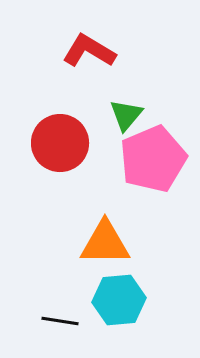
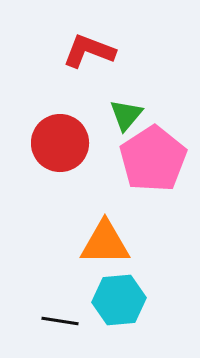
red L-shape: rotated 10 degrees counterclockwise
pink pentagon: rotated 10 degrees counterclockwise
